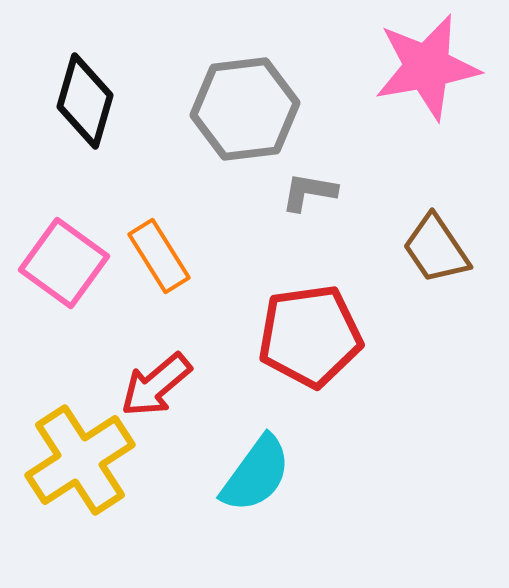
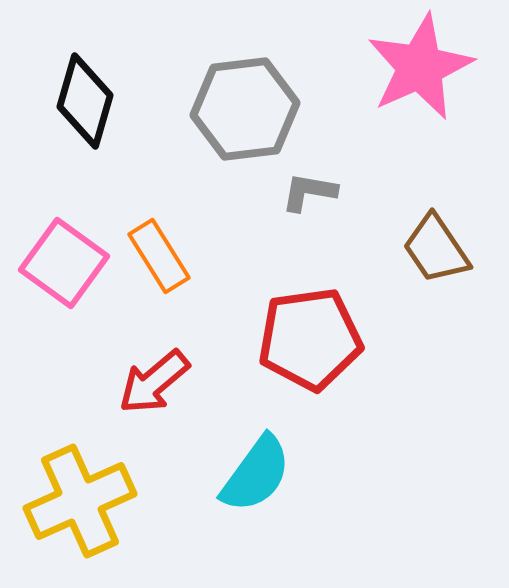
pink star: moved 7 px left; rotated 14 degrees counterclockwise
red pentagon: moved 3 px down
red arrow: moved 2 px left, 3 px up
yellow cross: moved 41 px down; rotated 9 degrees clockwise
